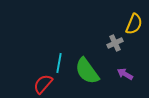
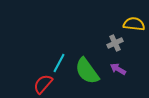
yellow semicircle: rotated 105 degrees counterclockwise
cyan line: rotated 18 degrees clockwise
purple arrow: moved 7 px left, 5 px up
